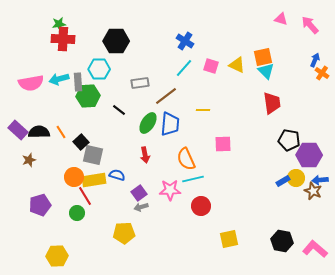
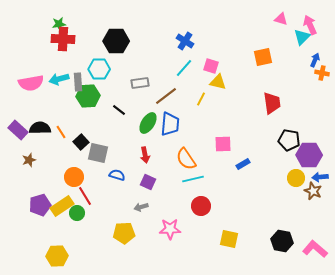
pink arrow at (310, 25): rotated 18 degrees clockwise
yellow triangle at (237, 65): moved 19 px left, 17 px down; rotated 12 degrees counterclockwise
cyan triangle at (266, 71): moved 36 px right, 34 px up; rotated 30 degrees clockwise
orange cross at (322, 73): rotated 24 degrees counterclockwise
yellow line at (203, 110): moved 2 px left, 11 px up; rotated 64 degrees counterclockwise
black semicircle at (39, 132): moved 1 px right, 4 px up
gray square at (93, 155): moved 5 px right, 2 px up
orange semicircle at (186, 159): rotated 10 degrees counterclockwise
yellow rectangle at (94, 180): moved 32 px left, 26 px down; rotated 25 degrees counterclockwise
blue arrow at (320, 180): moved 3 px up
blue rectangle at (283, 181): moved 40 px left, 17 px up
pink star at (170, 190): moved 39 px down
purple square at (139, 193): moved 9 px right, 11 px up; rotated 28 degrees counterclockwise
yellow square at (229, 239): rotated 24 degrees clockwise
